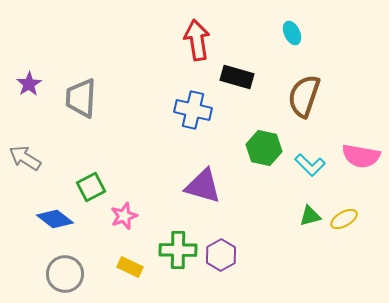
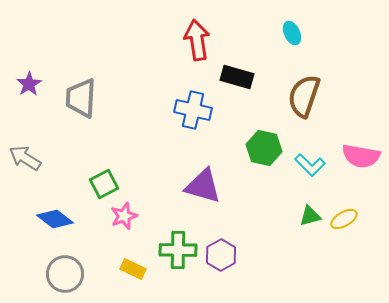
green square: moved 13 px right, 3 px up
yellow rectangle: moved 3 px right, 2 px down
